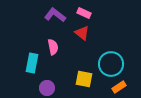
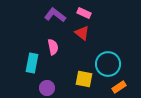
cyan circle: moved 3 px left
